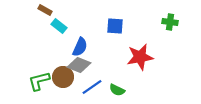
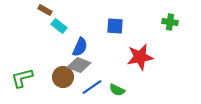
green L-shape: moved 17 px left, 3 px up
